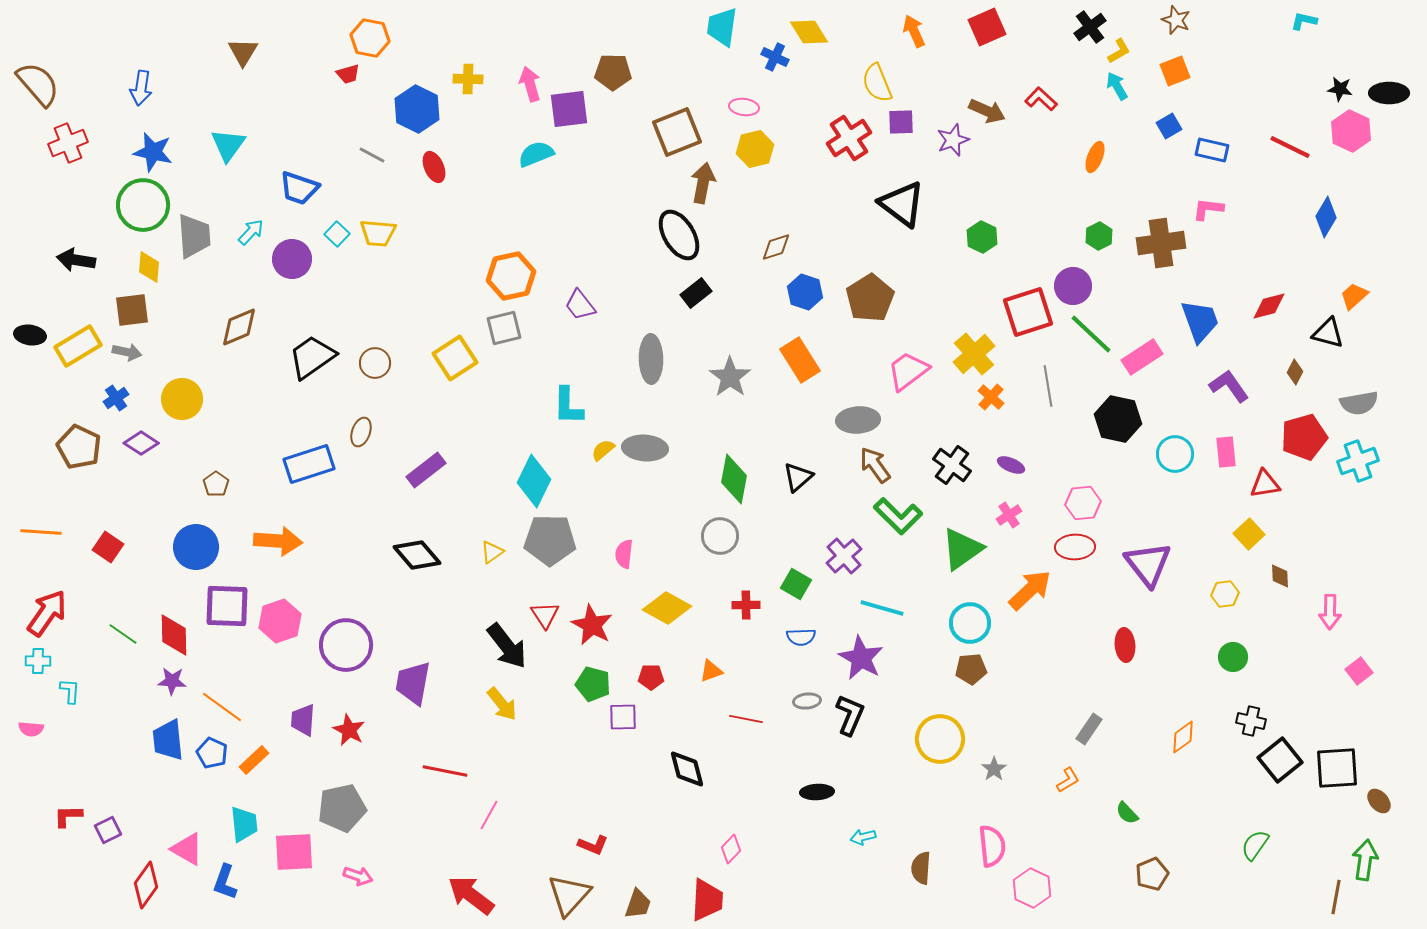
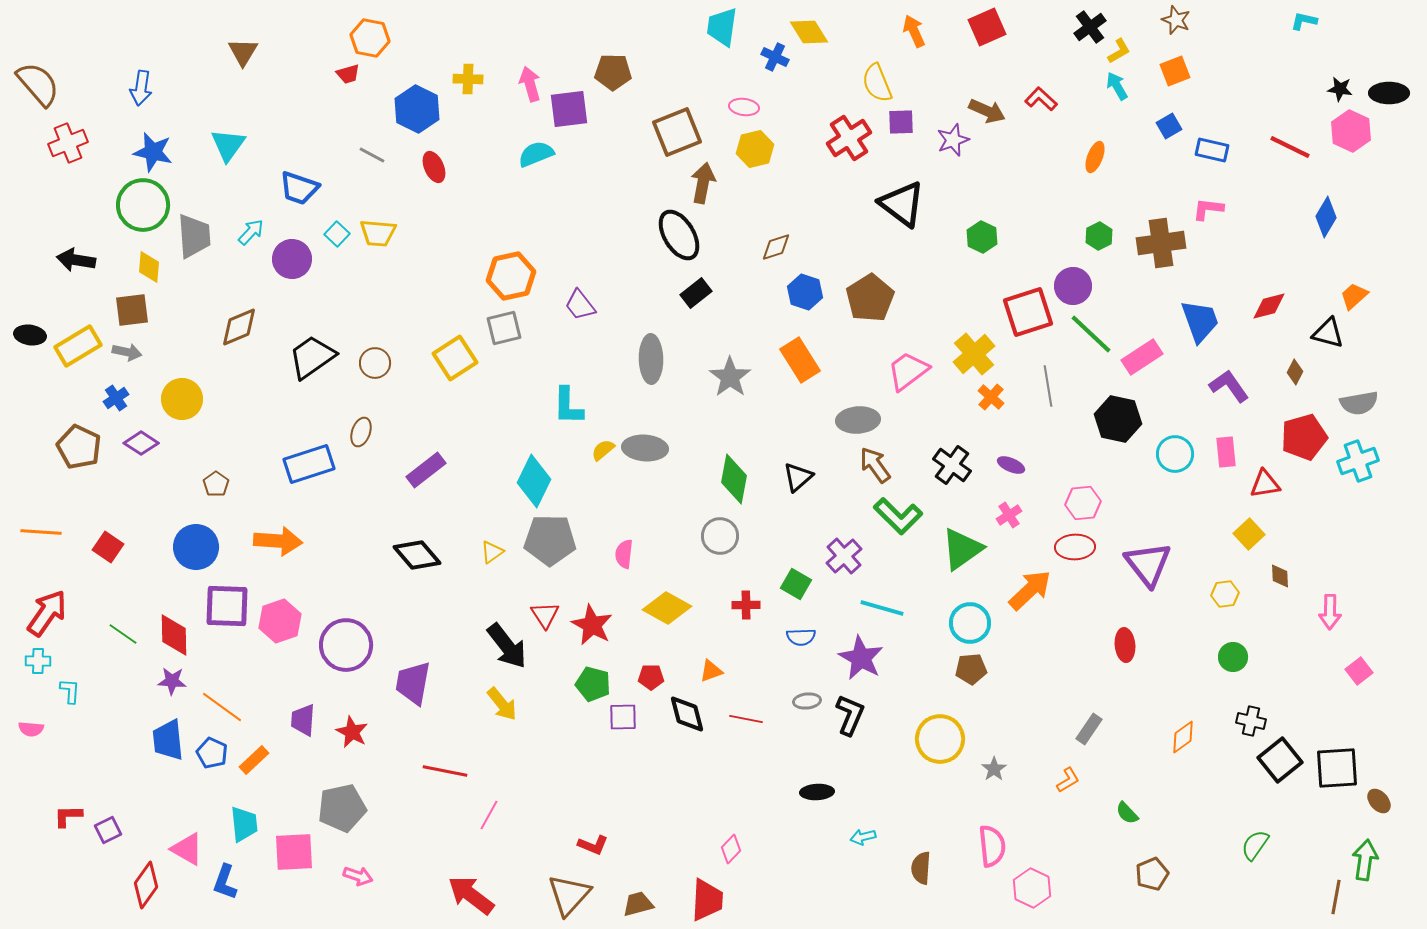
red star at (349, 730): moved 3 px right, 2 px down
black diamond at (687, 769): moved 55 px up
brown trapezoid at (638, 904): rotated 124 degrees counterclockwise
